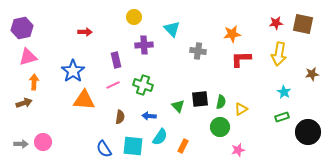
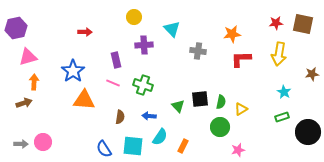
purple hexagon: moved 6 px left
pink line: moved 2 px up; rotated 48 degrees clockwise
